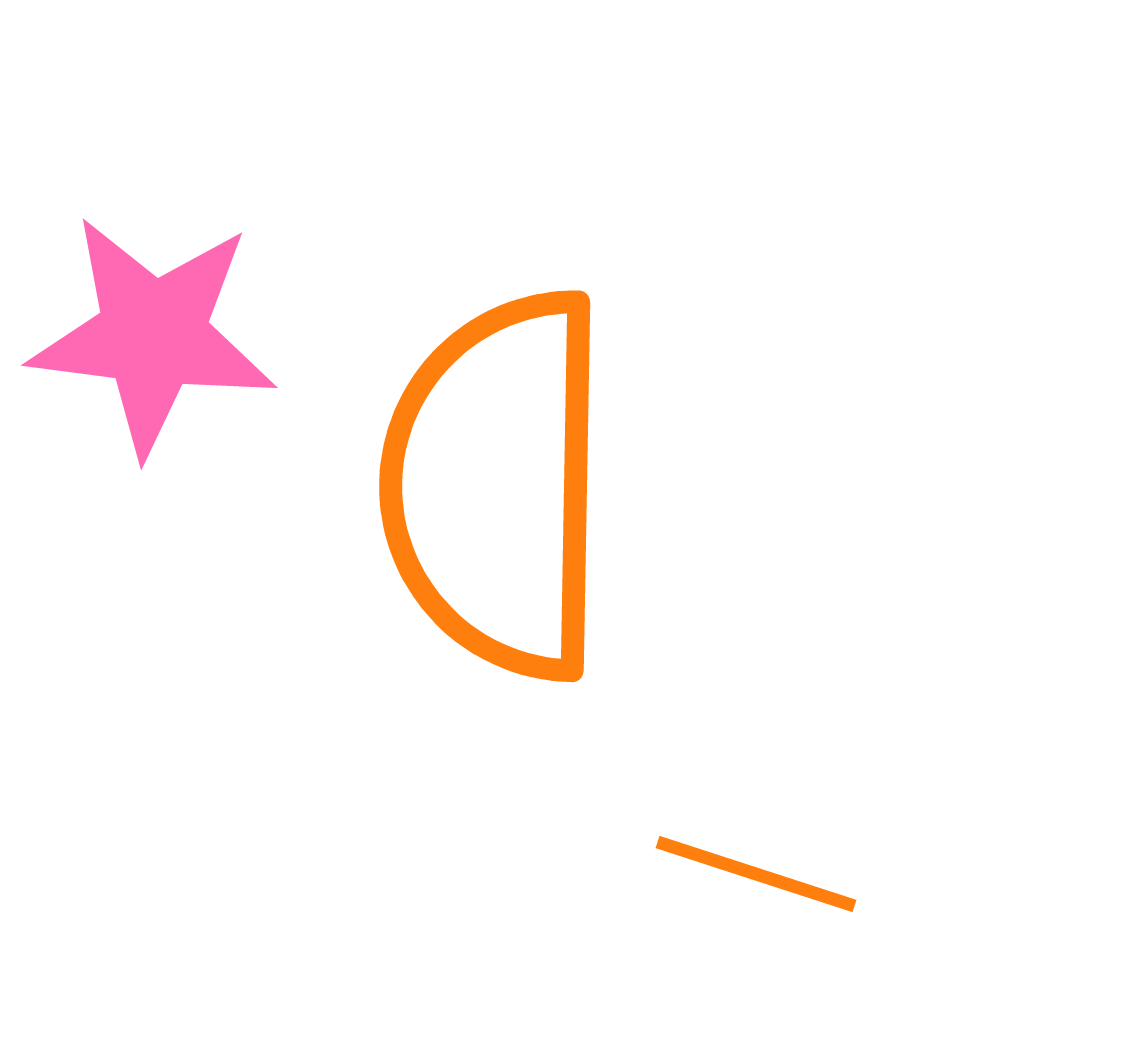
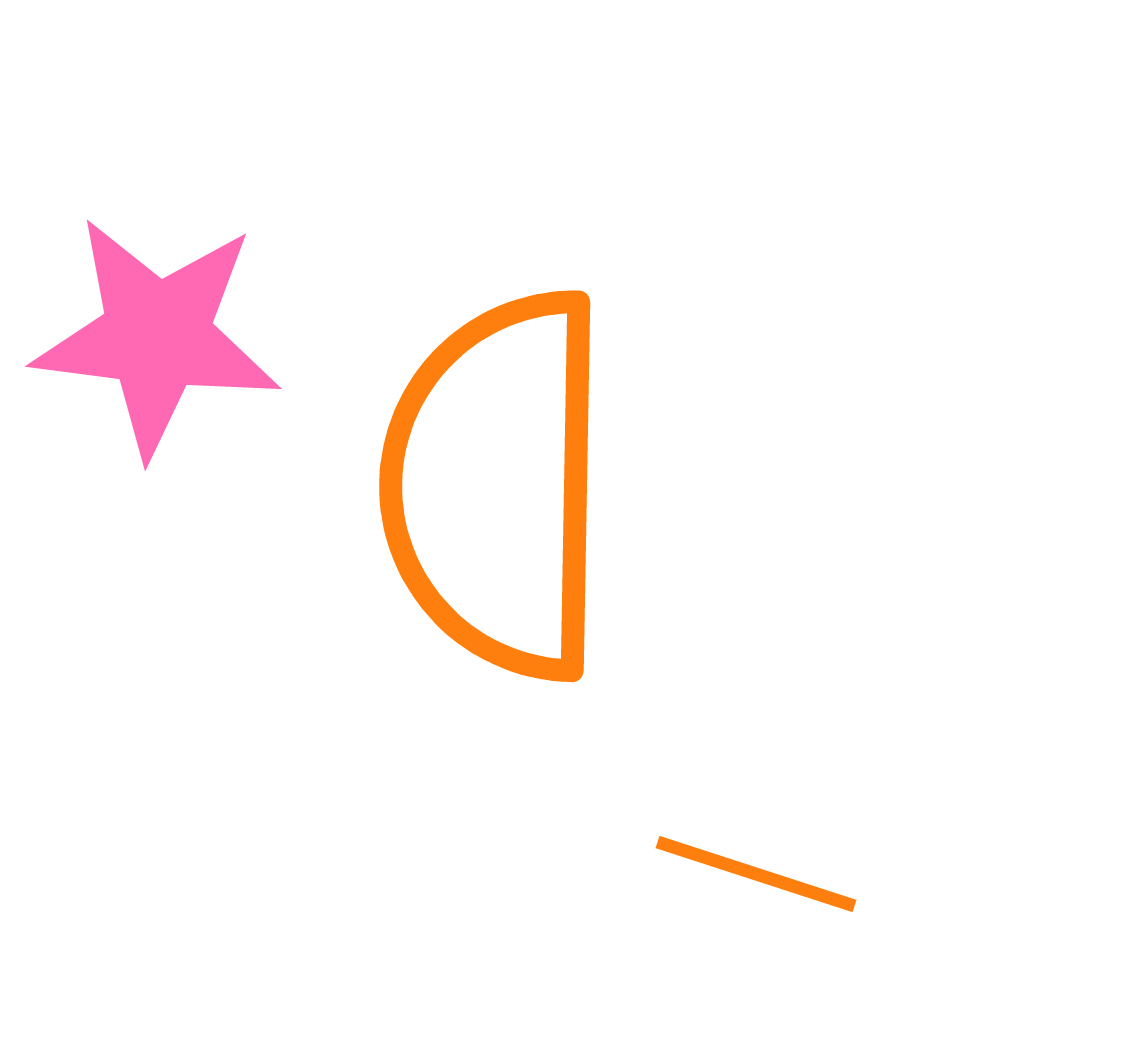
pink star: moved 4 px right, 1 px down
